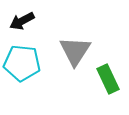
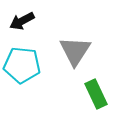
cyan pentagon: moved 2 px down
green rectangle: moved 12 px left, 15 px down
